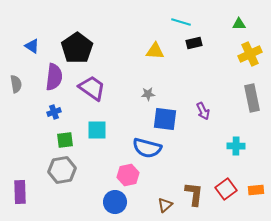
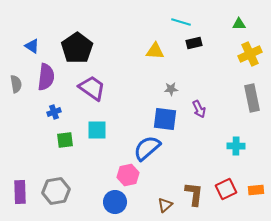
purple semicircle: moved 8 px left
gray star: moved 23 px right, 5 px up
purple arrow: moved 4 px left, 2 px up
blue semicircle: rotated 124 degrees clockwise
gray hexagon: moved 6 px left, 21 px down
red square: rotated 10 degrees clockwise
